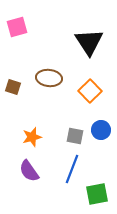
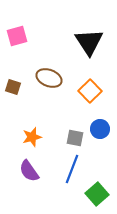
pink square: moved 9 px down
brown ellipse: rotated 15 degrees clockwise
blue circle: moved 1 px left, 1 px up
gray square: moved 2 px down
green square: rotated 30 degrees counterclockwise
